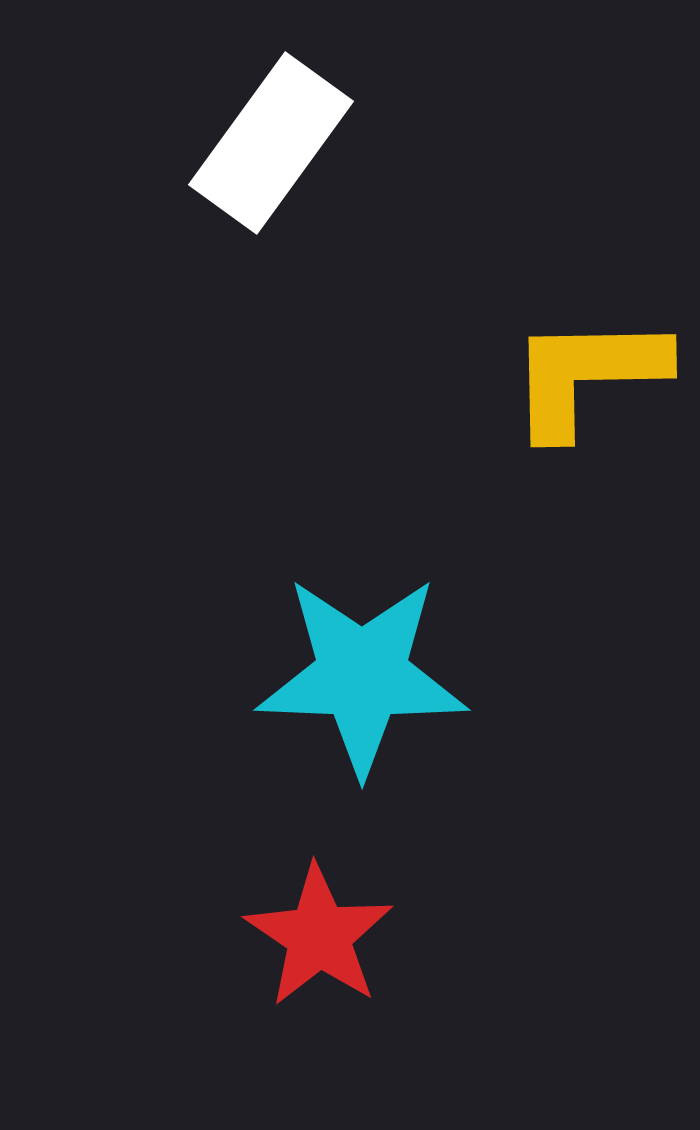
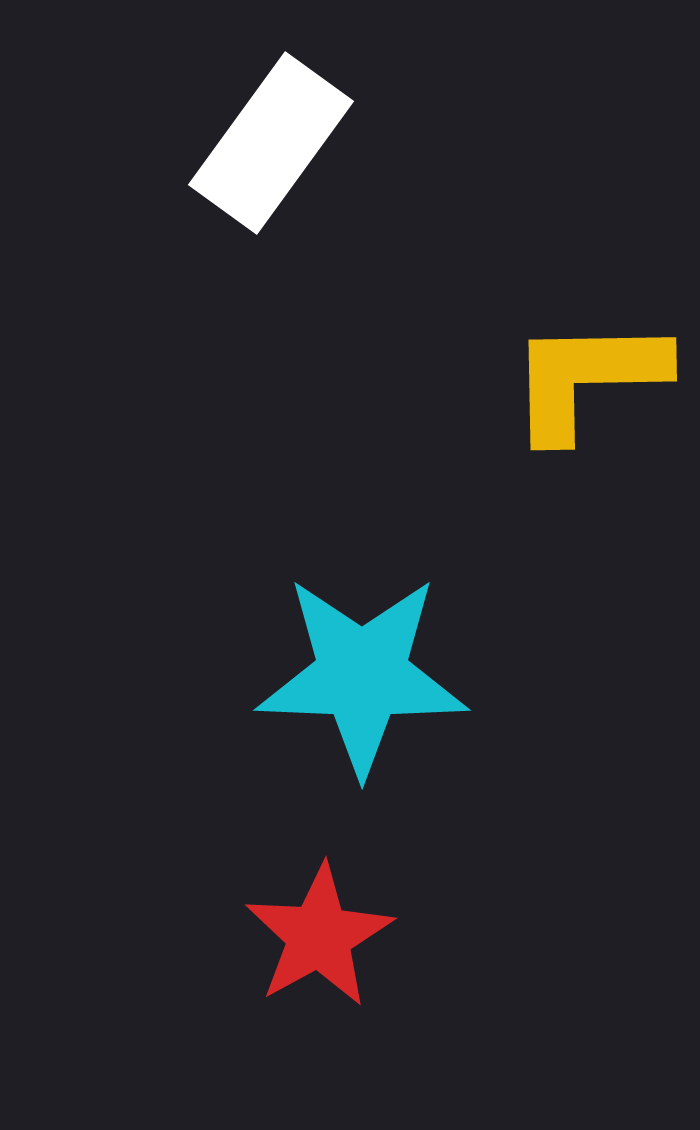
yellow L-shape: moved 3 px down
red star: rotated 9 degrees clockwise
